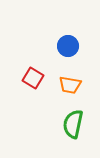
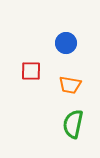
blue circle: moved 2 px left, 3 px up
red square: moved 2 px left, 7 px up; rotated 30 degrees counterclockwise
